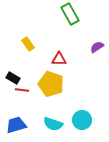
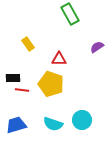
black rectangle: rotated 32 degrees counterclockwise
